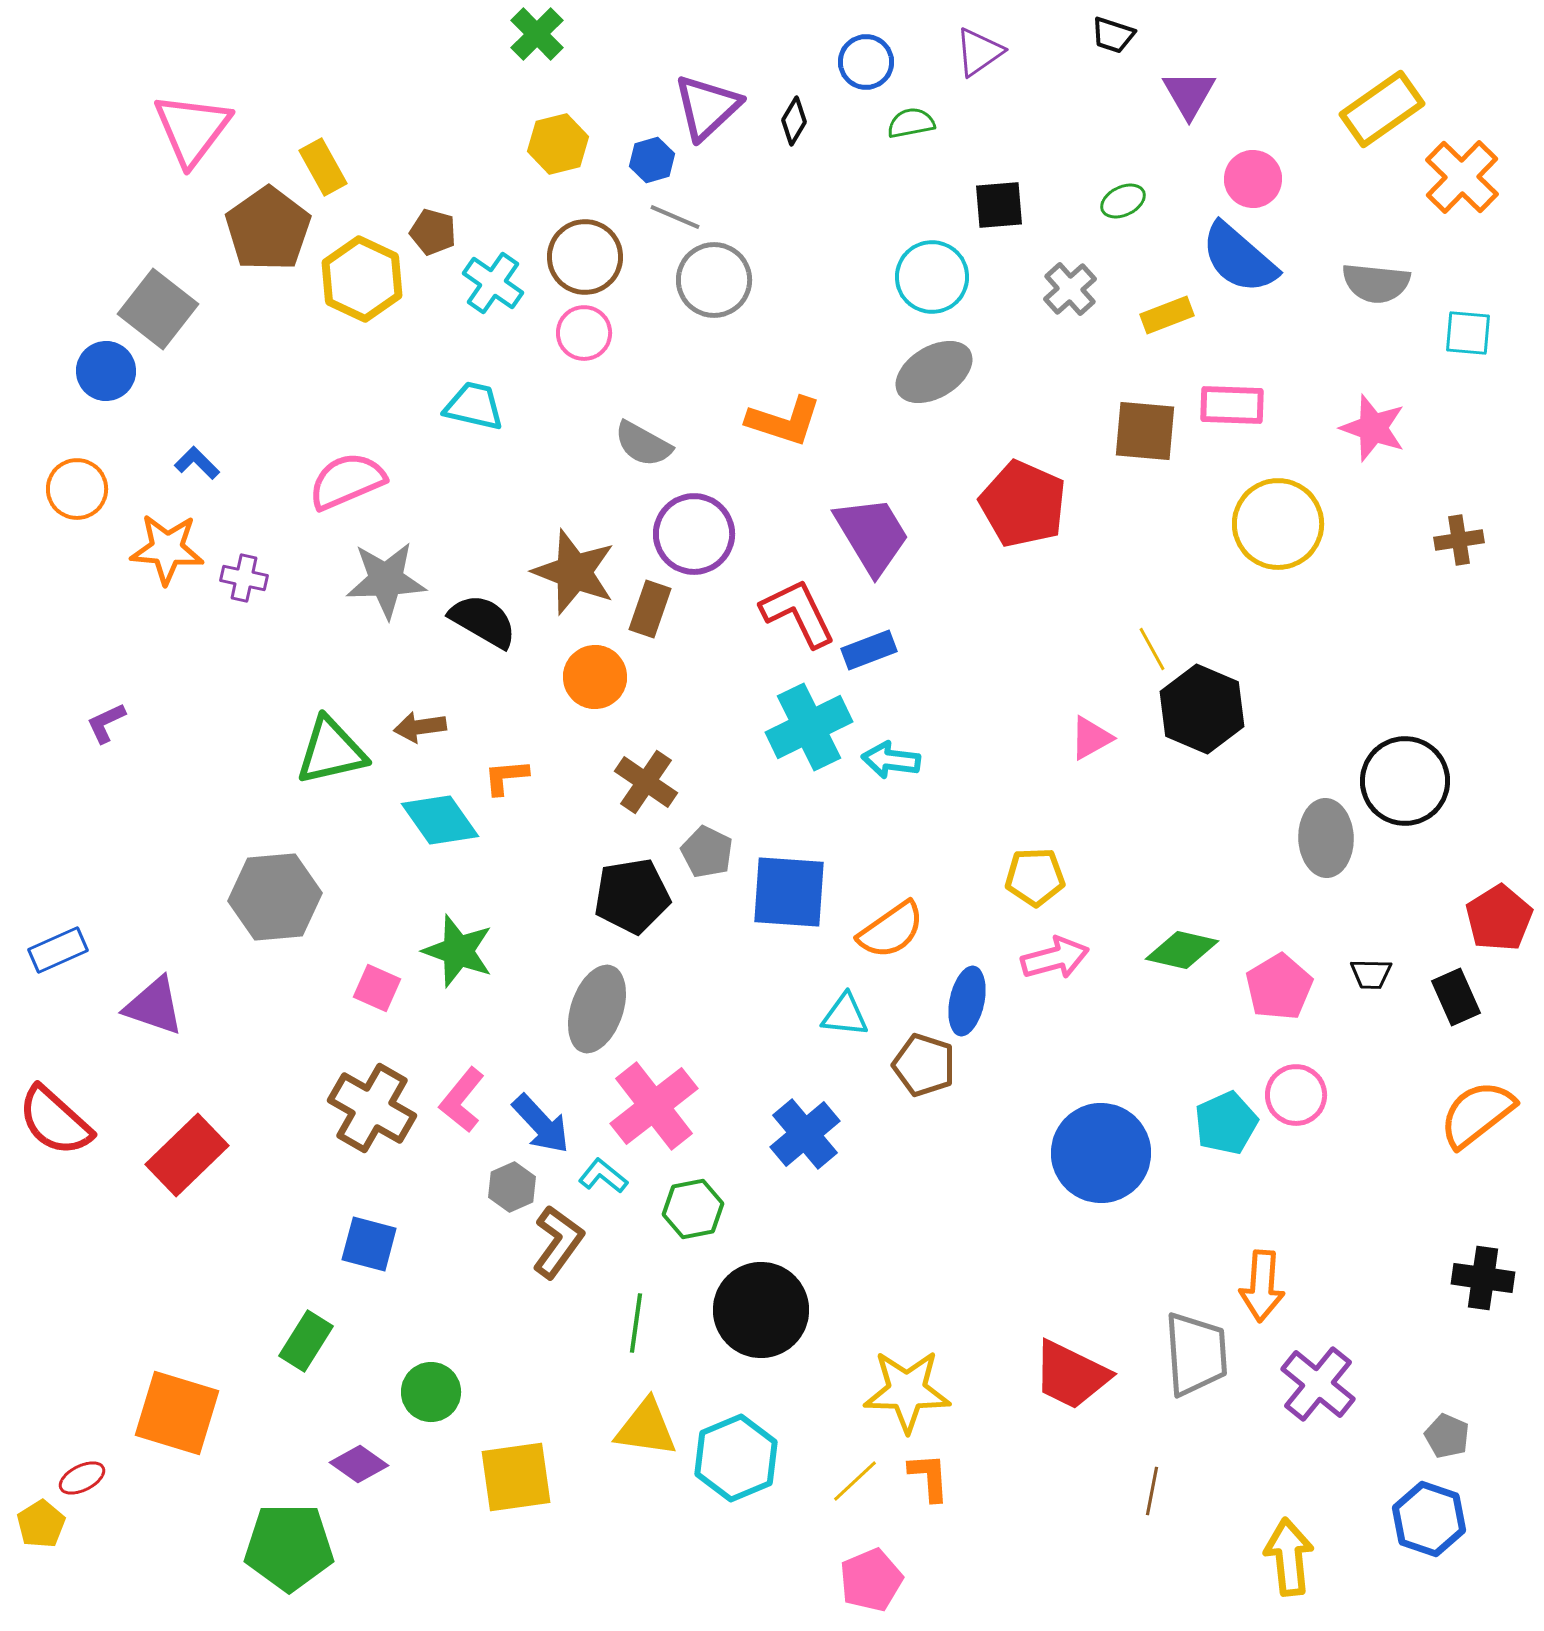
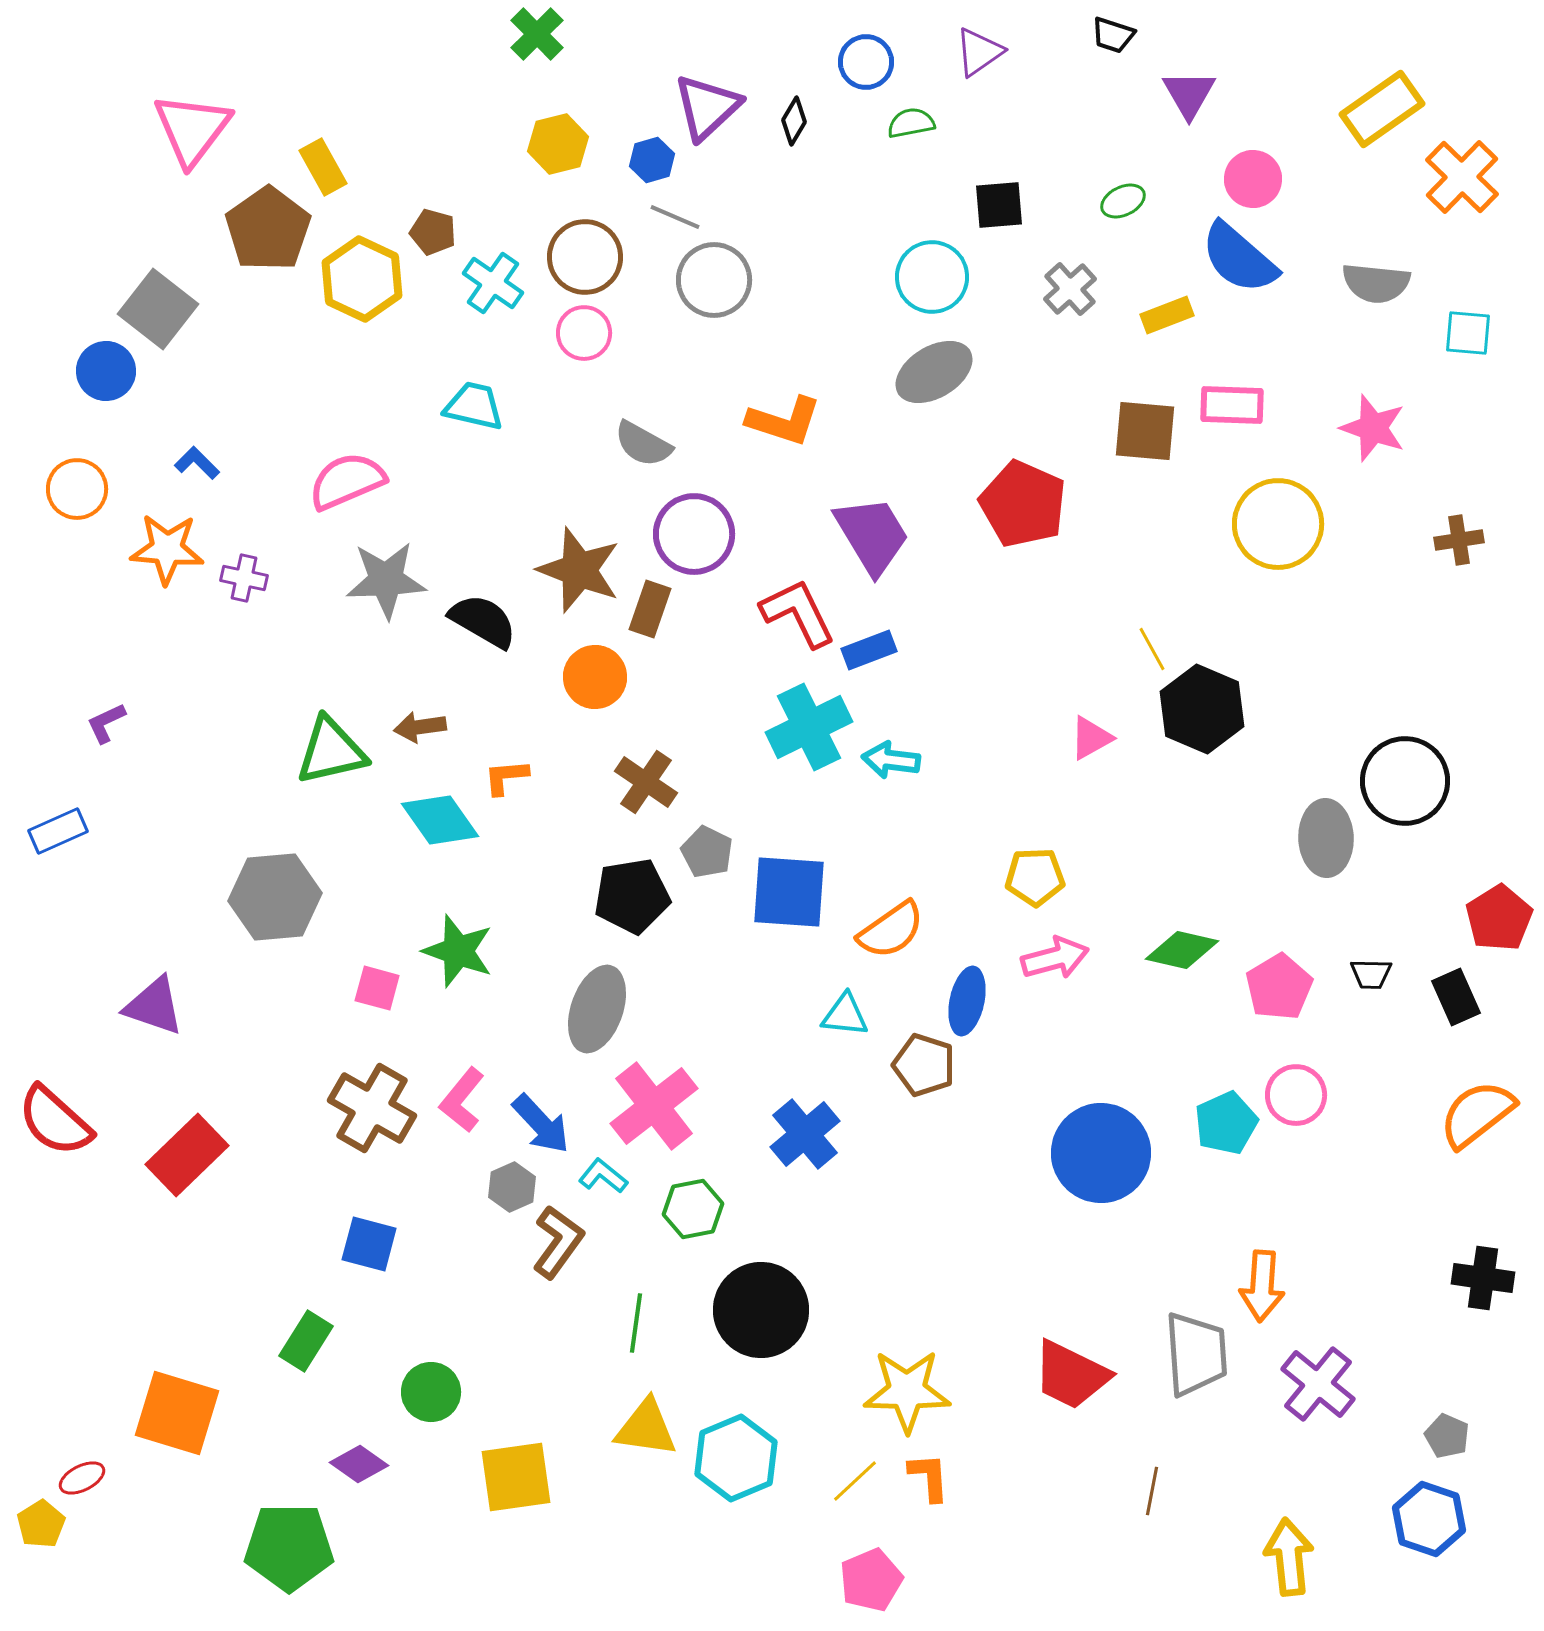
brown star at (574, 572): moved 5 px right, 2 px up
blue rectangle at (58, 950): moved 119 px up
pink square at (377, 988): rotated 9 degrees counterclockwise
